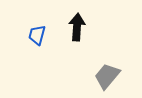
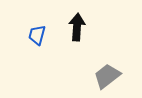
gray trapezoid: rotated 12 degrees clockwise
